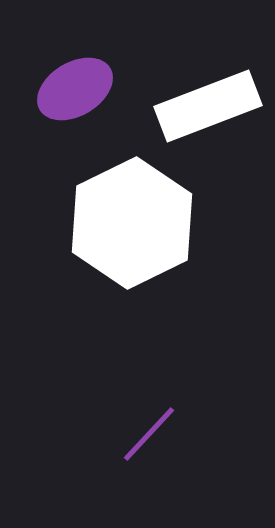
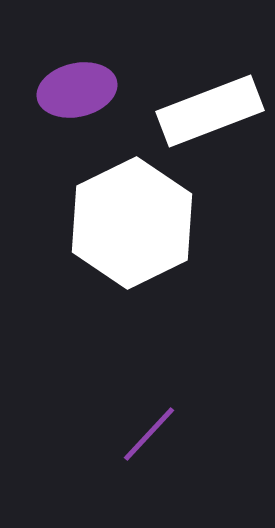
purple ellipse: moved 2 px right, 1 px down; rotated 18 degrees clockwise
white rectangle: moved 2 px right, 5 px down
